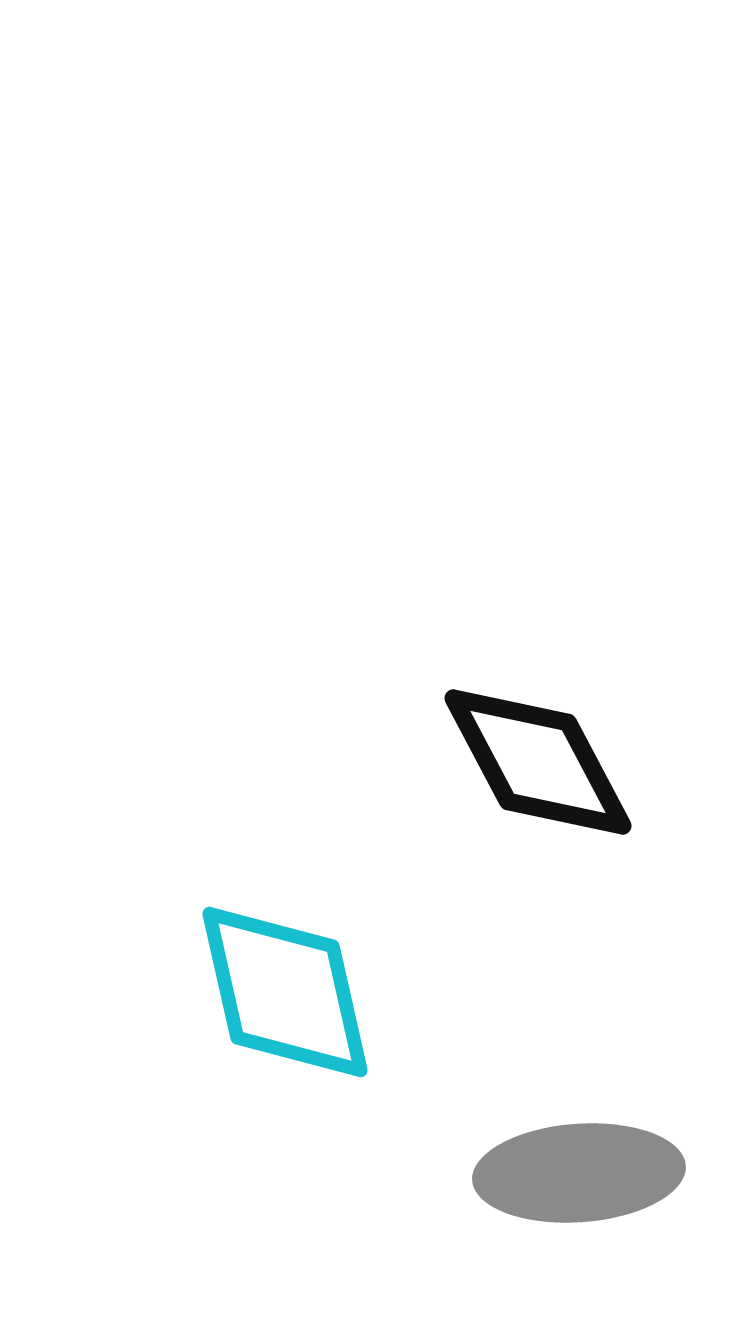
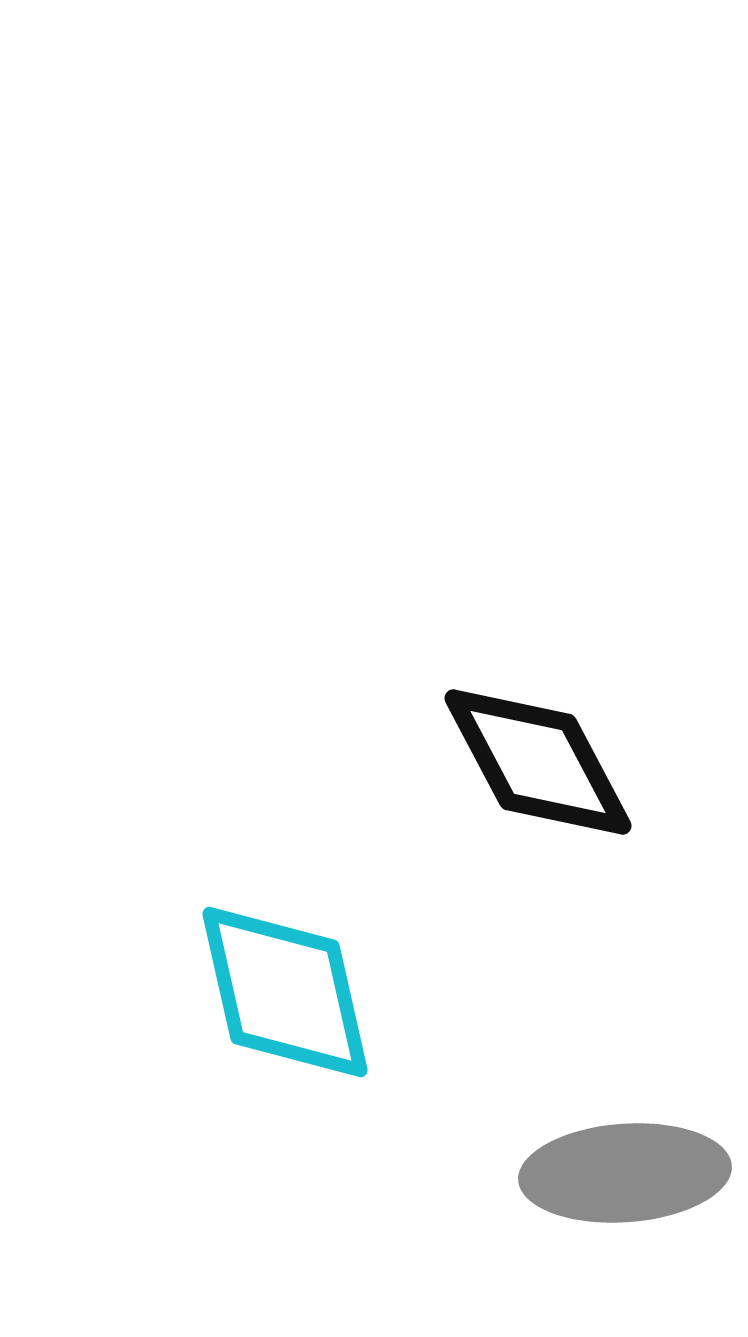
gray ellipse: moved 46 px right
